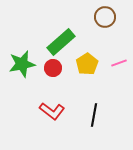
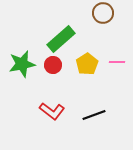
brown circle: moved 2 px left, 4 px up
green rectangle: moved 3 px up
pink line: moved 2 px left, 1 px up; rotated 21 degrees clockwise
red circle: moved 3 px up
black line: rotated 60 degrees clockwise
